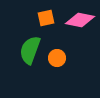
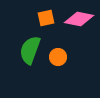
pink diamond: moved 1 px left, 1 px up
orange circle: moved 1 px right, 1 px up
